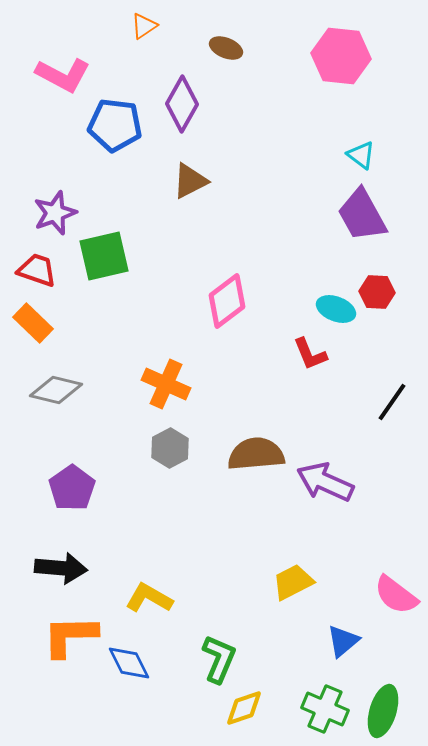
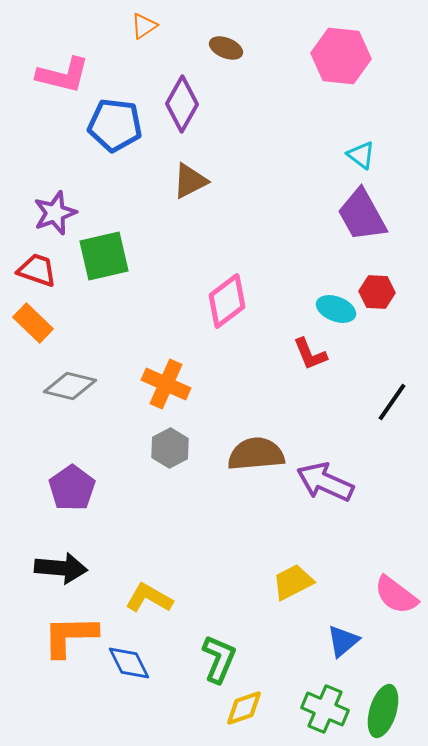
pink L-shape: rotated 14 degrees counterclockwise
gray diamond: moved 14 px right, 4 px up
